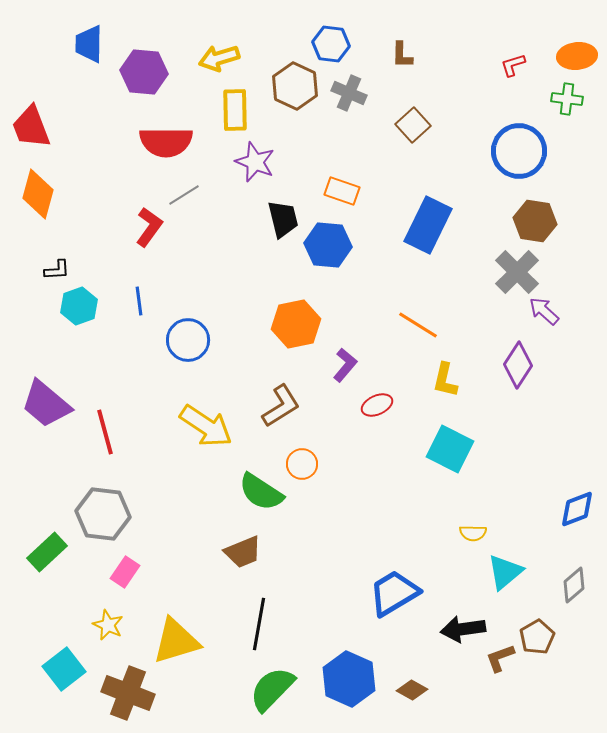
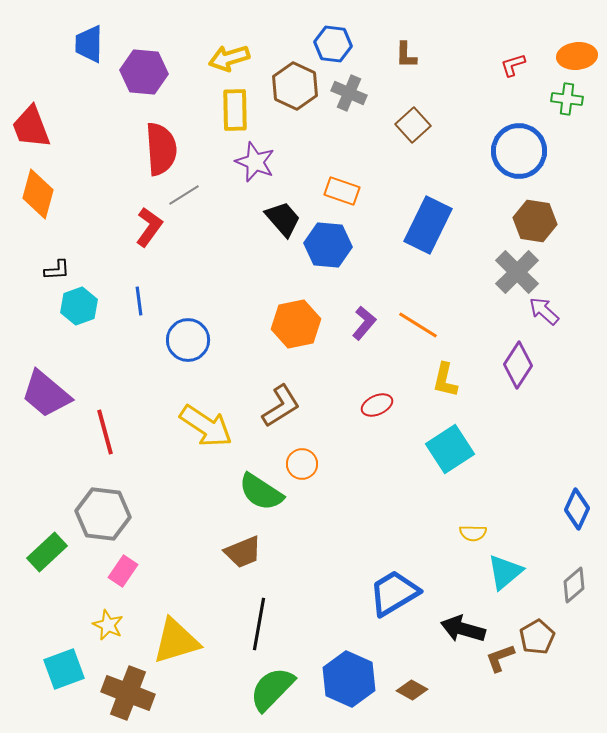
blue hexagon at (331, 44): moved 2 px right
brown L-shape at (402, 55): moved 4 px right
yellow arrow at (219, 58): moved 10 px right
red semicircle at (166, 142): moved 5 px left, 7 px down; rotated 94 degrees counterclockwise
black trapezoid at (283, 219): rotated 27 degrees counterclockwise
purple L-shape at (345, 365): moved 19 px right, 42 px up
purple trapezoid at (46, 404): moved 10 px up
cyan square at (450, 449): rotated 30 degrees clockwise
blue diamond at (577, 509): rotated 45 degrees counterclockwise
pink rectangle at (125, 572): moved 2 px left, 1 px up
black arrow at (463, 629): rotated 24 degrees clockwise
cyan square at (64, 669): rotated 18 degrees clockwise
